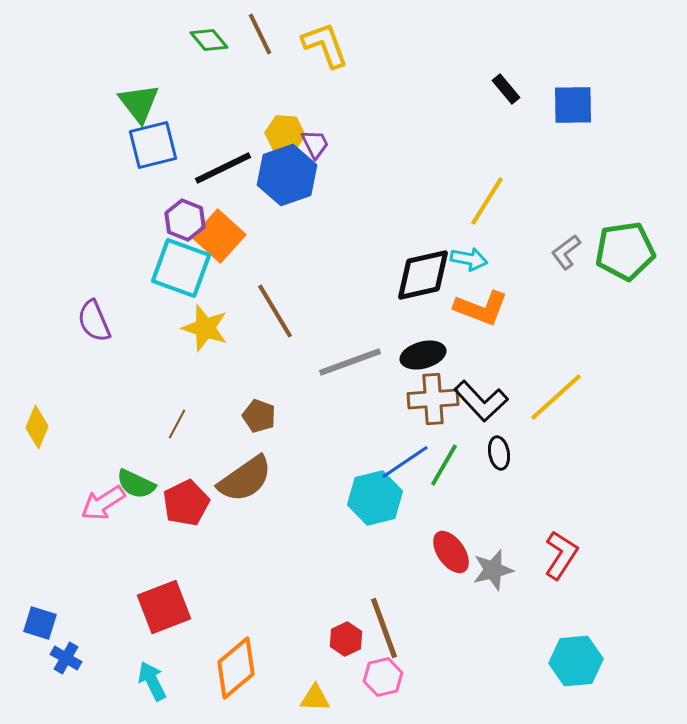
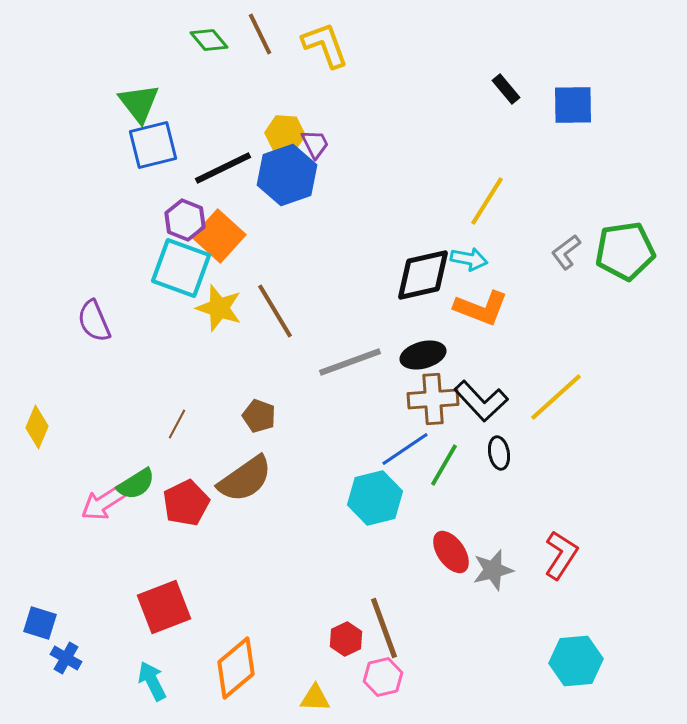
yellow star at (205, 328): moved 14 px right, 20 px up
blue line at (405, 462): moved 13 px up
green semicircle at (136, 484): rotated 57 degrees counterclockwise
